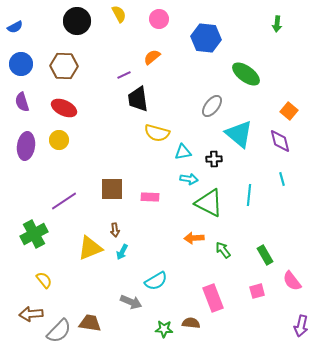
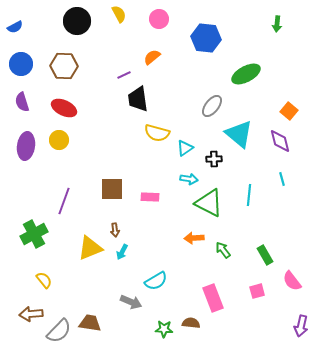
green ellipse at (246, 74): rotated 64 degrees counterclockwise
cyan triangle at (183, 152): moved 2 px right, 4 px up; rotated 24 degrees counterclockwise
purple line at (64, 201): rotated 36 degrees counterclockwise
